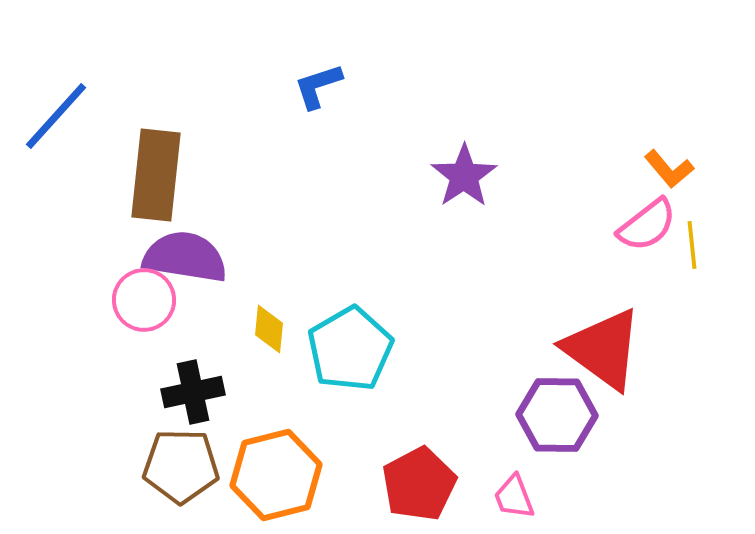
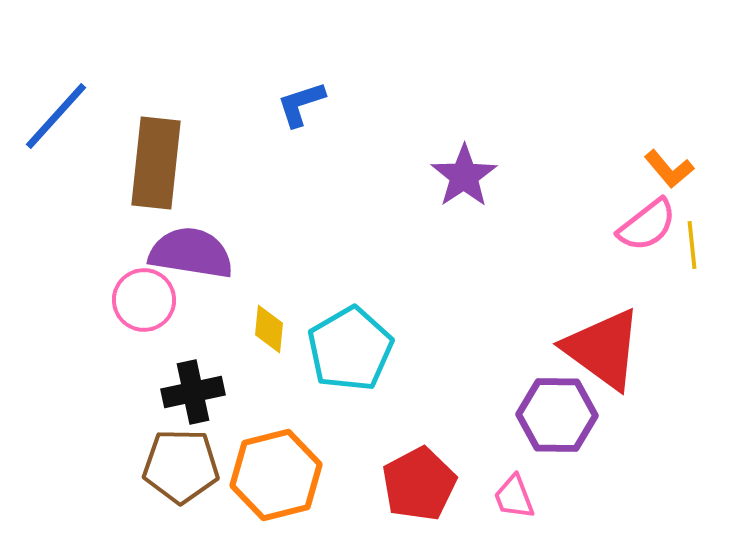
blue L-shape: moved 17 px left, 18 px down
brown rectangle: moved 12 px up
purple semicircle: moved 6 px right, 4 px up
